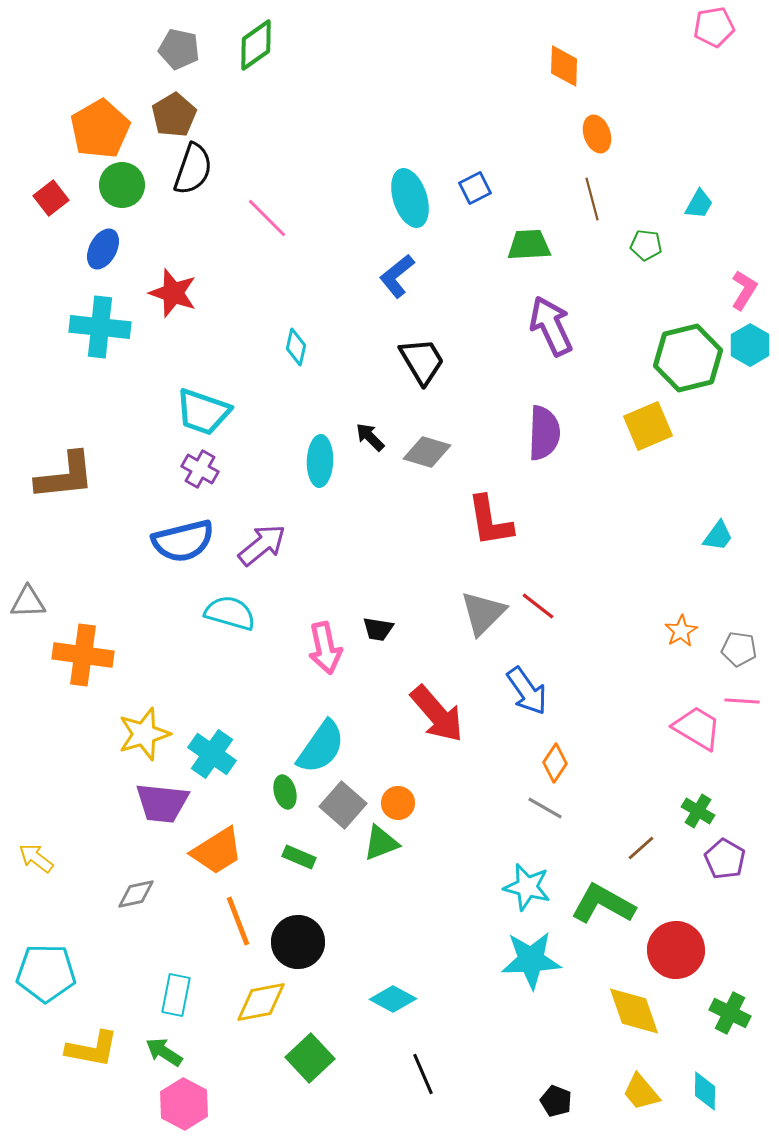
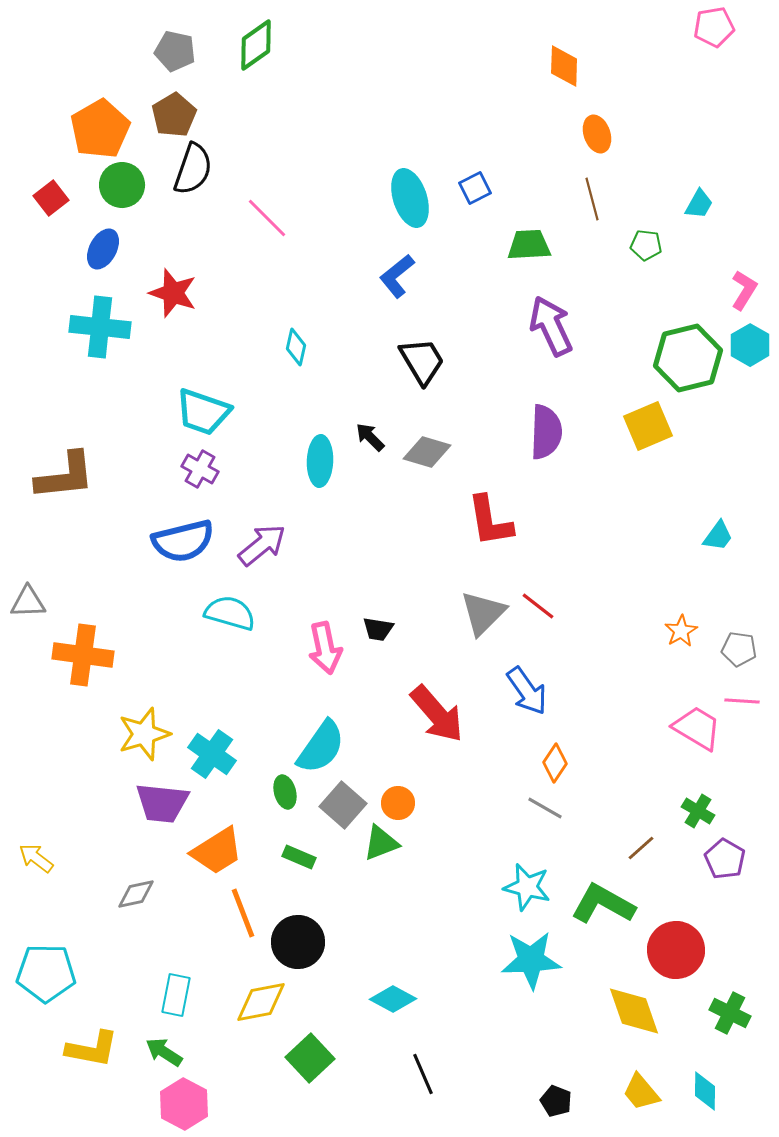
gray pentagon at (179, 49): moved 4 px left, 2 px down
purple semicircle at (544, 433): moved 2 px right, 1 px up
orange line at (238, 921): moved 5 px right, 8 px up
